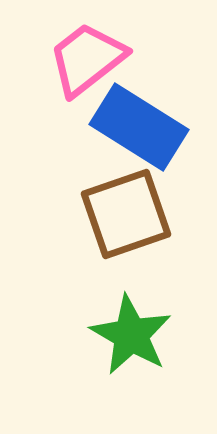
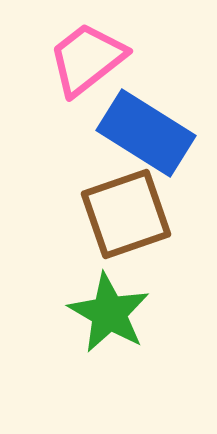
blue rectangle: moved 7 px right, 6 px down
green star: moved 22 px left, 22 px up
